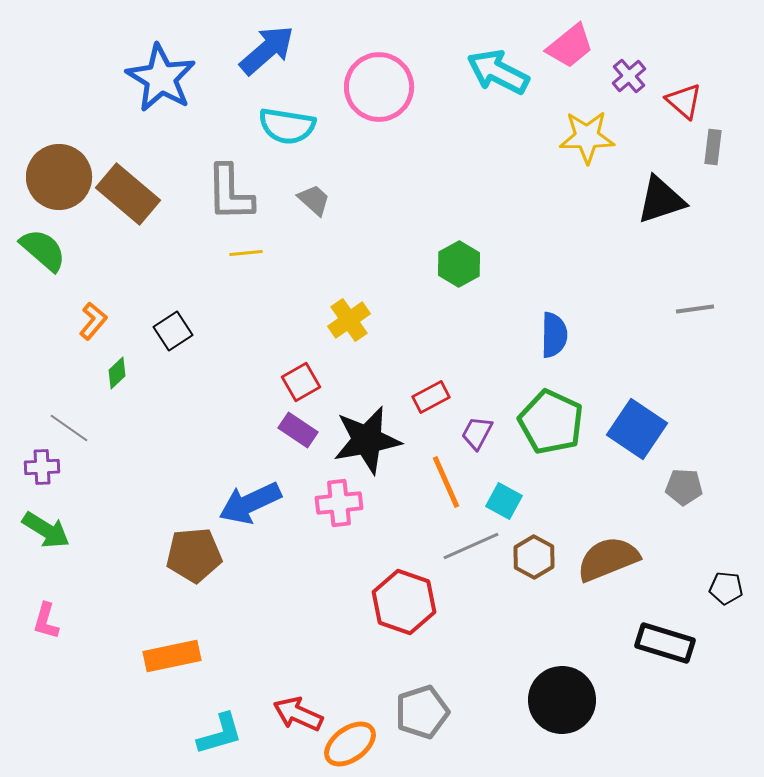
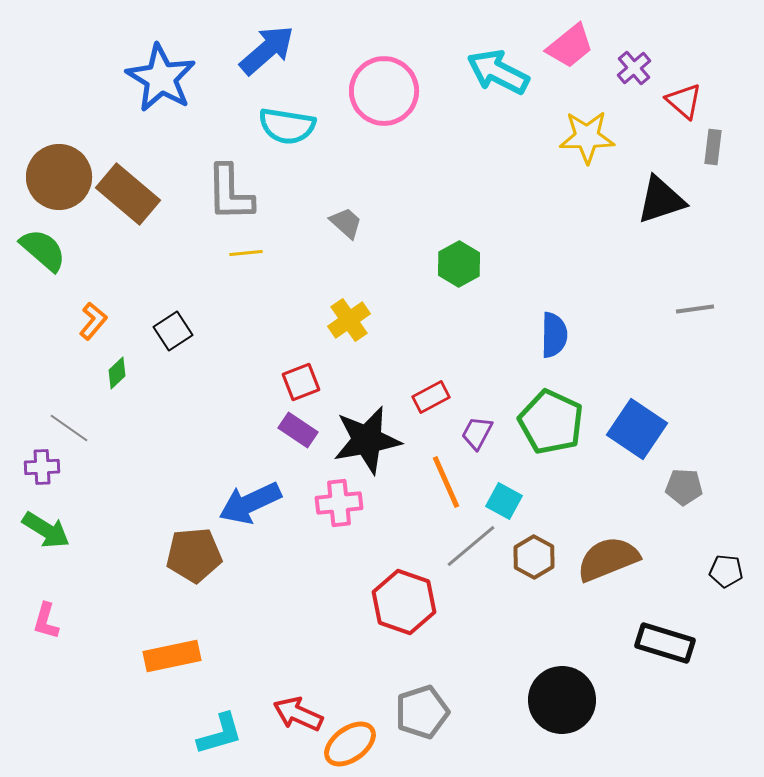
purple cross at (629, 76): moved 5 px right, 8 px up
pink circle at (379, 87): moved 5 px right, 4 px down
gray trapezoid at (314, 200): moved 32 px right, 23 px down
red square at (301, 382): rotated 9 degrees clockwise
gray line at (471, 546): rotated 16 degrees counterclockwise
black pentagon at (726, 588): moved 17 px up
